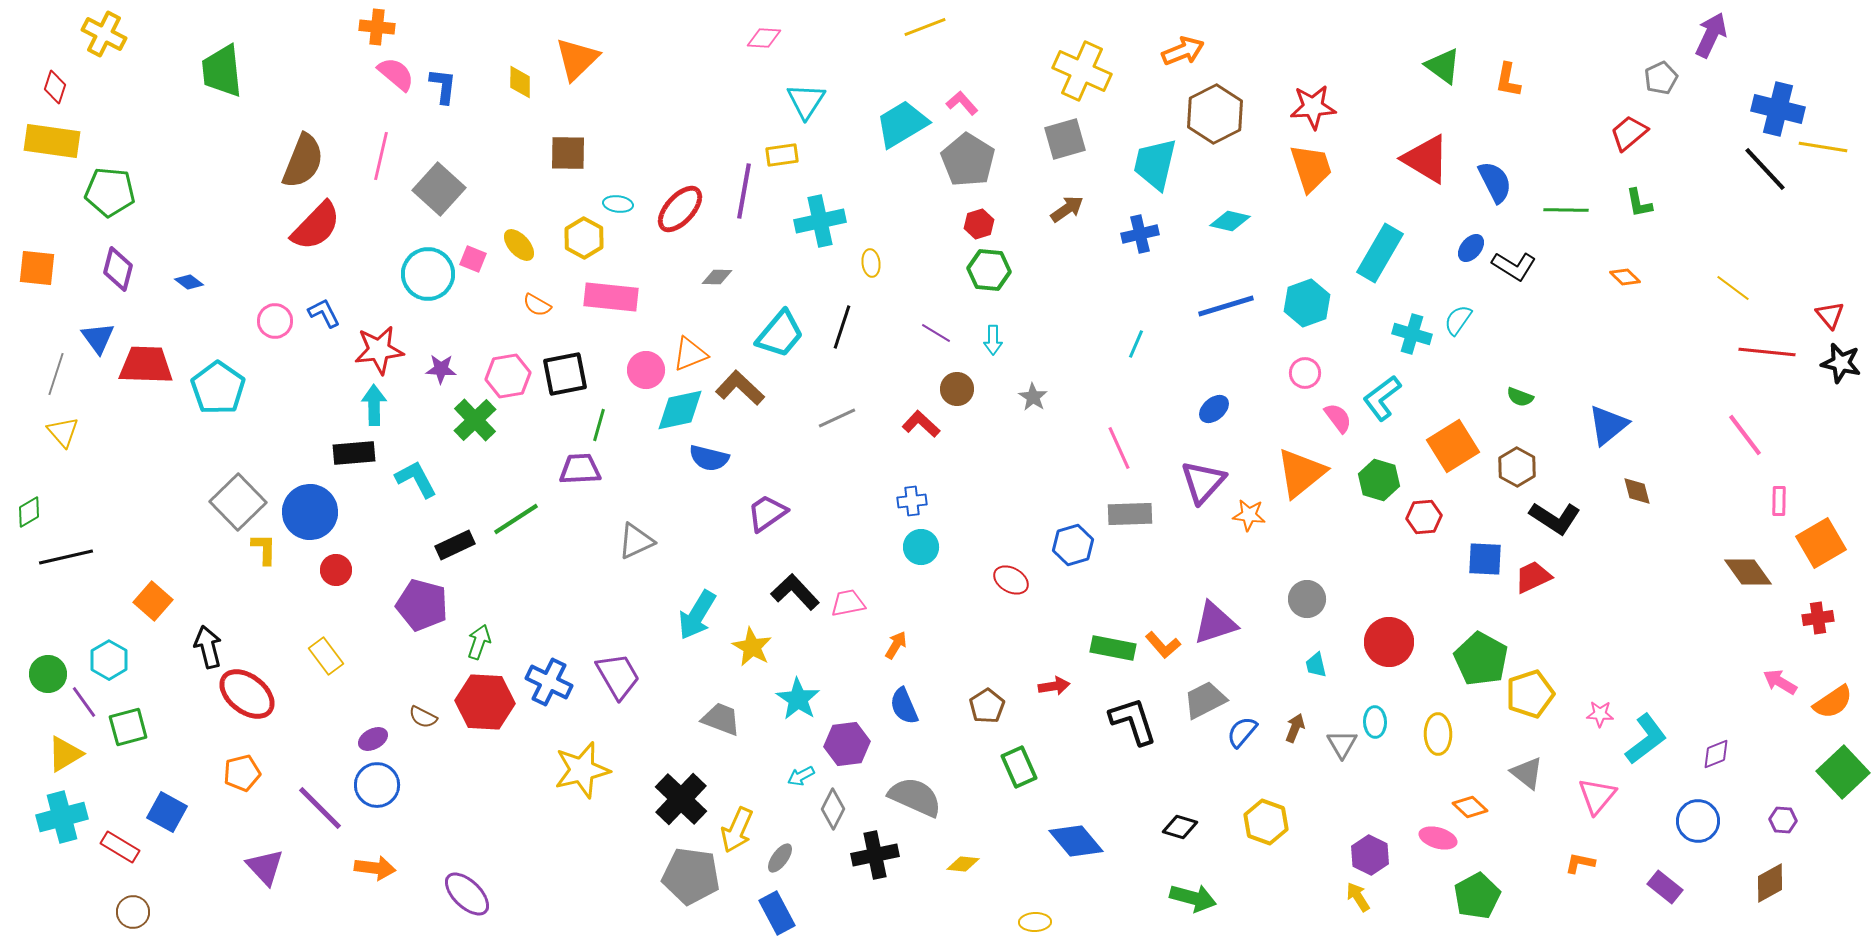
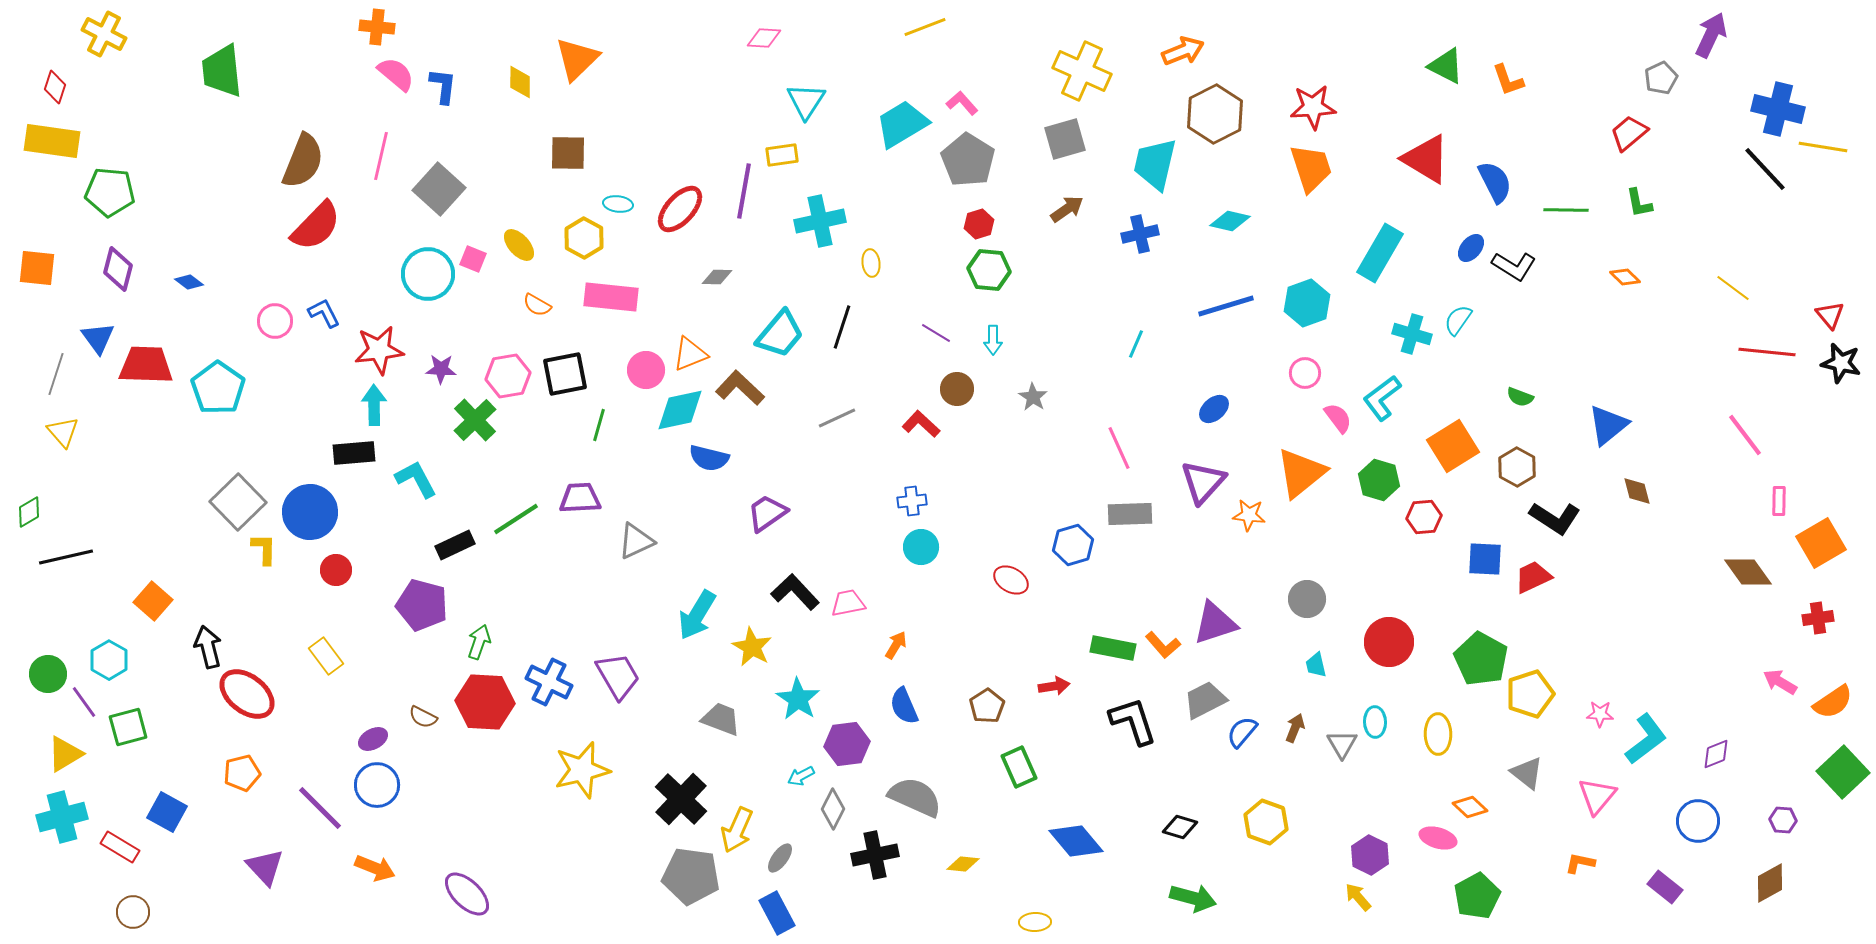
green triangle at (1443, 66): moved 3 px right; rotated 9 degrees counterclockwise
orange L-shape at (1508, 80): rotated 30 degrees counterclockwise
purple trapezoid at (580, 469): moved 29 px down
orange arrow at (375, 868): rotated 15 degrees clockwise
yellow arrow at (1358, 897): rotated 8 degrees counterclockwise
